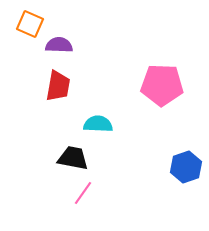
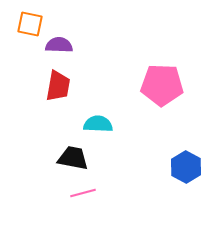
orange square: rotated 12 degrees counterclockwise
blue hexagon: rotated 12 degrees counterclockwise
pink line: rotated 40 degrees clockwise
